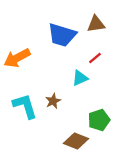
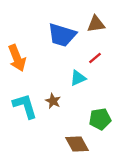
orange arrow: rotated 84 degrees counterclockwise
cyan triangle: moved 2 px left
brown star: rotated 21 degrees counterclockwise
green pentagon: moved 1 px right, 1 px up; rotated 10 degrees clockwise
brown diamond: moved 1 px right, 3 px down; rotated 40 degrees clockwise
